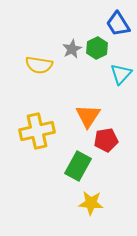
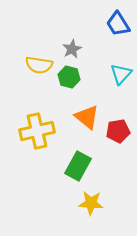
green hexagon: moved 28 px left, 29 px down; rotated 20 degrees counterclockwise
orange triangle: moved 1 px left, 1 px down; rotated 24 degrees counterclockwise
red pentagon: moved 12 px right, 9 px up
